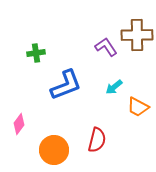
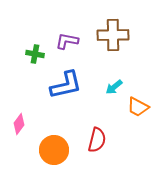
brown cross: moved 24 px left
purple L-shape: moved 39 px left, 6 px up; rotated 45 degrees counterclockwise
green cross: moved 1 px left, 1 px down; rotated 18 degrees clockwise
blue L-shape: rotated 8 degrees clockwise
